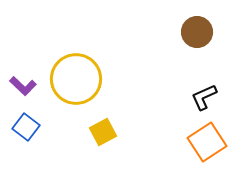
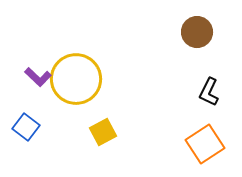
purple L-shape: moved 15 px right, 9 px up
black L-shape: moved 5 px right, 5 px up; rotated 40 degrees counterclockwise
orange square: moved 2 px left, 2 px down
